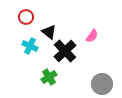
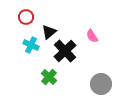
black triangle: rotated 42 degrees clockwise
pink semicircle: rotated 112 degrees clockwise
cyan cross: moved 1 px right, 1 px up
green cross: rotated 14 degrees counterclockwise
gray circle: moved 1 px left
